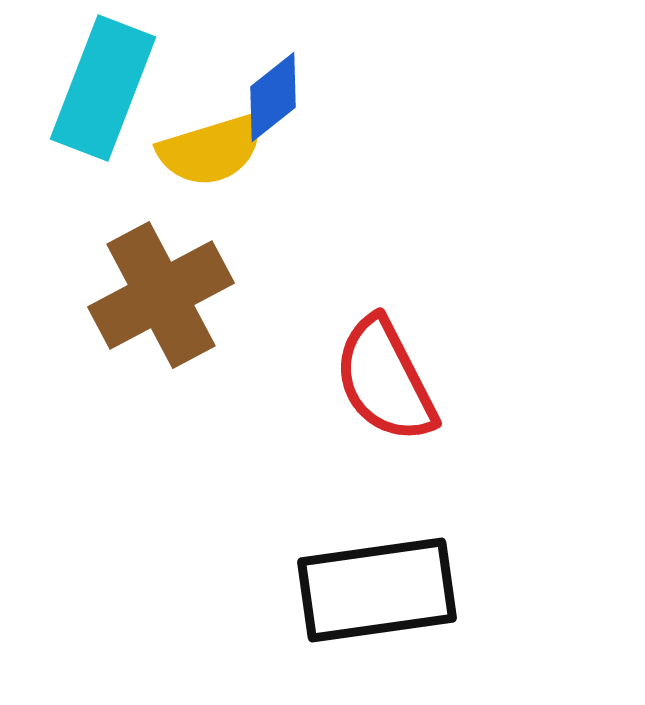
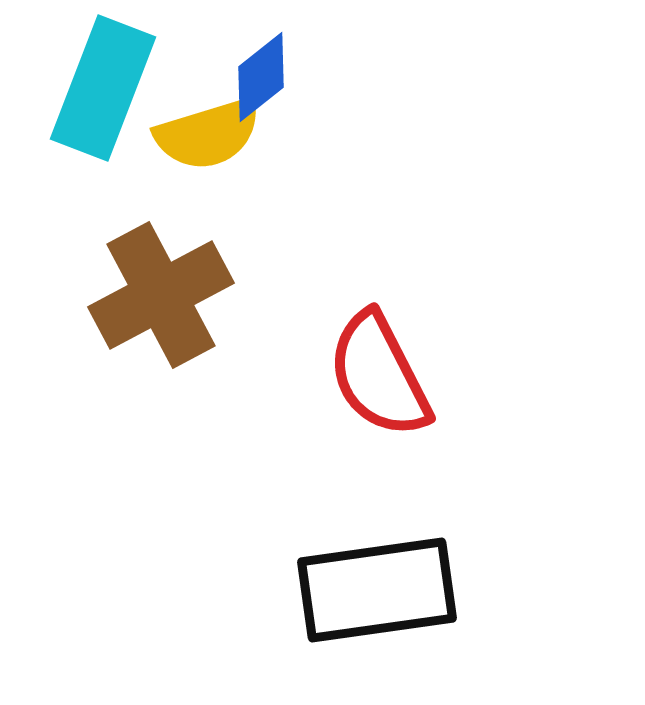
blue diamond: moved 12 px left, 20 px up
yellow semicircle: moved 3 px left, 16 px up
red semicircle: moved 6 px left, 5 px up
